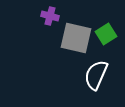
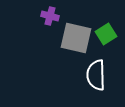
white semicircle: rotated 24 degrees counterclockwise
